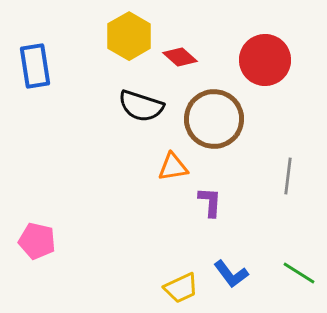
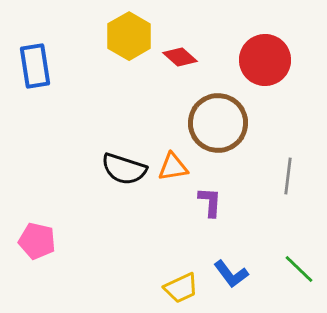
black semicircle: moved 17 px left, 63 px down
brown circle: moved 4 px right, 4 px down
green line: moved 4 px up; rotated 12 degrees clockwise
